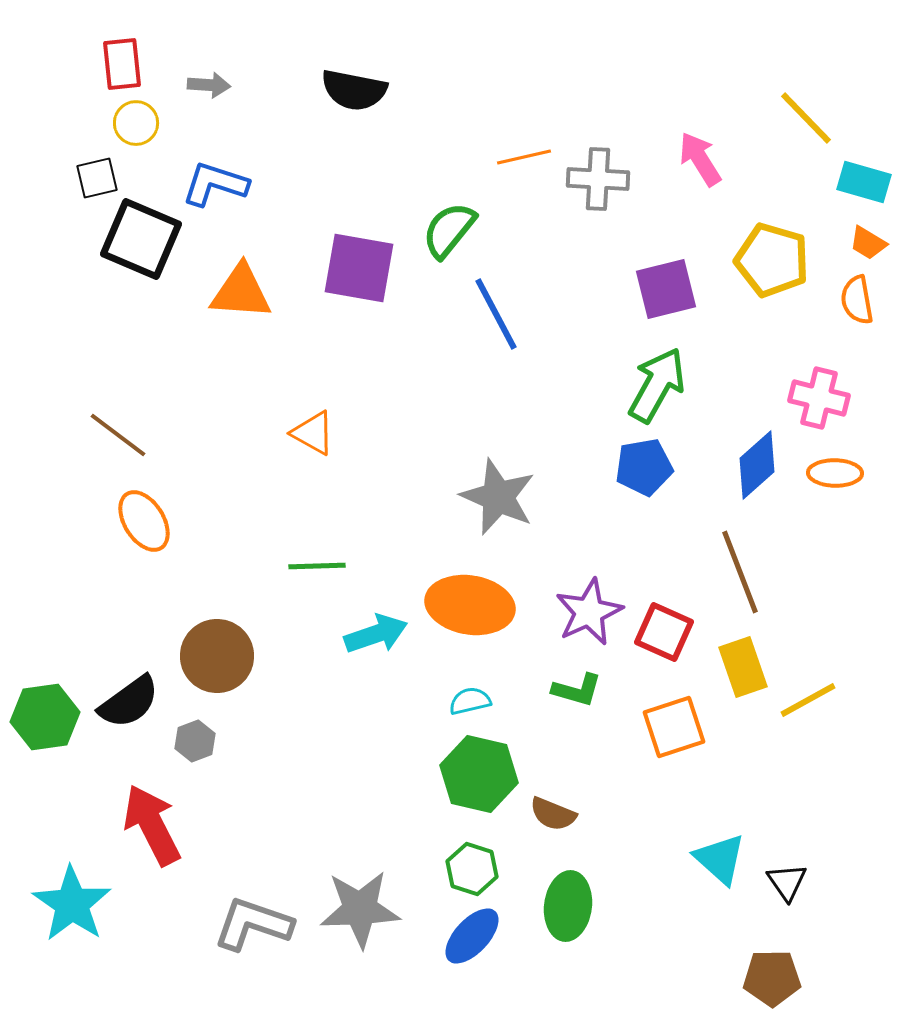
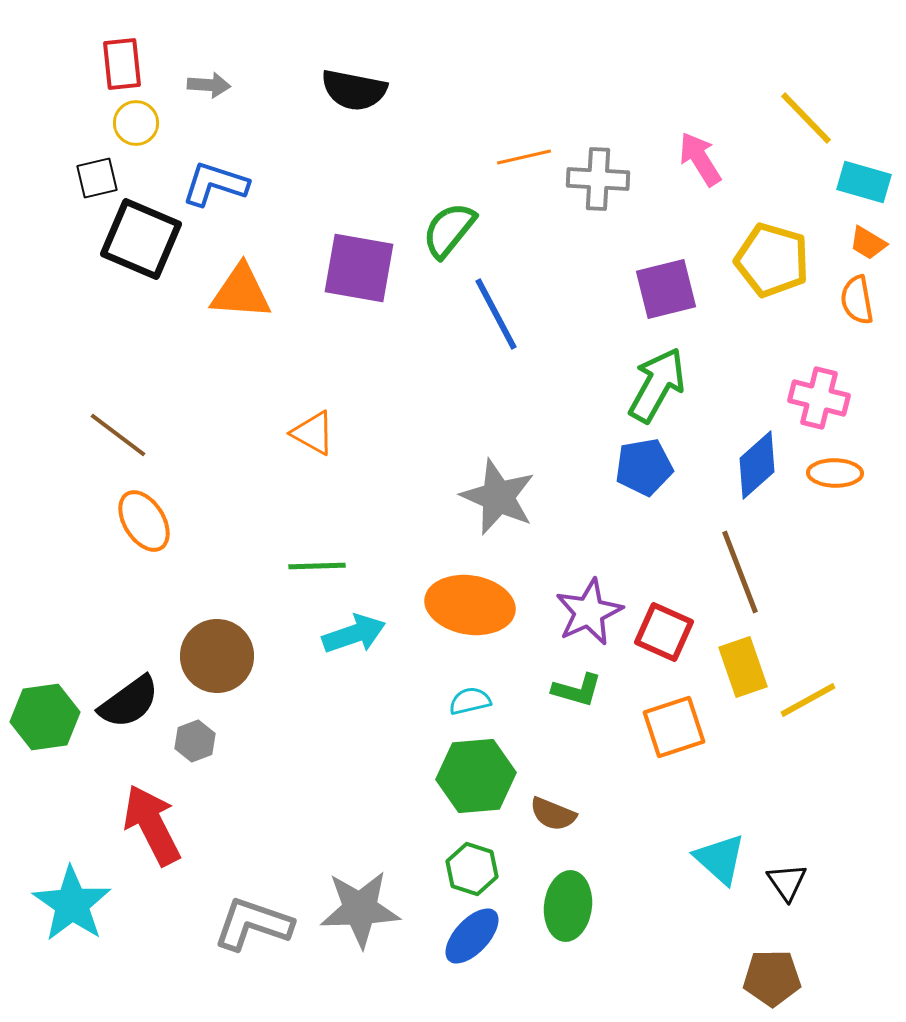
cyan arrow at (376, 634): moved 22 px left
green hexagon at (479, 774): moved 3 px left, 2 px down; rotated 18 degrees counterclockwise
